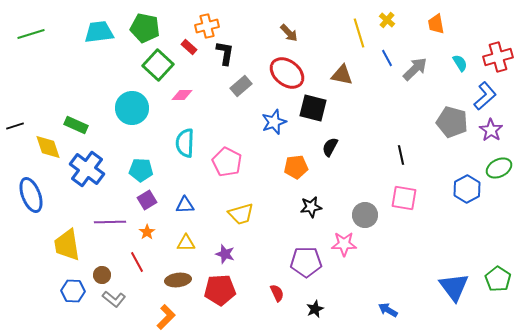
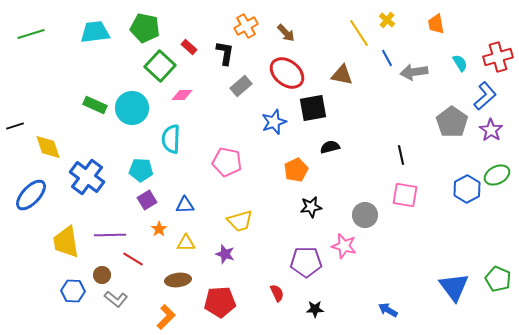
orange cross at (207, 26): moved 39 px right; rotated 15 degrees counterclockwise
cyan trapezoid at (99, 32): moved 4 px left
brown arrow at (289, 33): moved 3 px left
yellow line at (359, 33): rotated 16 degrees counterclockwise
green square at (158, 65): moved 2 px right, 1 px down
gray arrow at (415, 69): moved 1 px left, 3 px down; rotated 144 degrees counterclockwise
black square at (313, 108): rotated 24 degrees counterclockwise
gray pentagon at (452, 122): rotated 20 degrees clockwise
green rectangle at (76, 125): moved 19 px right, 20 px up
cyan semicircle at (185, 143): moved 14 px left, 4 px up
black semicircle at (330, 147): rotated 48 degrees clockwise
pink pentagon at (227, 162): rotated 16 degrees counterclockwise
orange pentagon at (296, 167): moved 3 px down; rotated 20 degrees counterclockwise
green ellipse at (499, 168): moved 2 px left, 7 px down
blue cross at (87, 169): moved 8 px down
blue ellipse at (31, 195): rotated 64 degrees clockwise
pink square at (404, 198): moved 1 px right, 3 px up
yellow trapezoid at (241, 214): moved 1 px left, 7 px down
purple line at (110, 222): moved 13 px down
orange star at (147, 232): moved 12 px right, 3 px up
pink star at (344, 244): moved 2 px down; rotated 15 degrees clockwise
yellow trapezoid at (67, 245): moved 1 px left, 3 px up
red line at (137, 262): moved 4 px left, 3 px up; rotated 30 degrees counterclockwise
green pentagon at (498, 279): rotated 10 degrees counterclockwise
red pentagon at (220, 290): moved 12 px down
gray L-shape at (114, 299): moved 2 px right
black star at (315, 309): rotated 24 degrees clockwise
